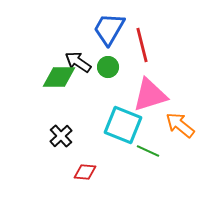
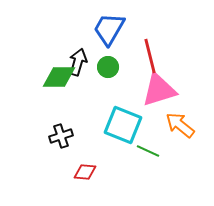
red line: moved 8 px right, 11 px down
black arrow: rotated 72 degrees clockwise
pink triangle: moved 9 px right, 5 px up
black cross: rotated 25 degrees clockwise
